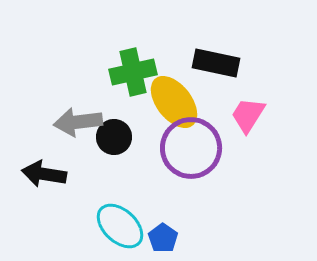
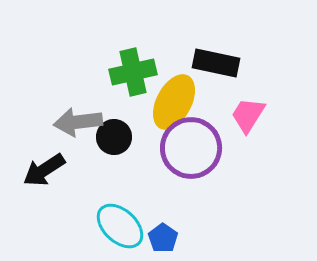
yellow ellipse: rotated 66 degrees clockwise
black arrow: moved 4 px up; rotated 42 degrees counterclockwise
